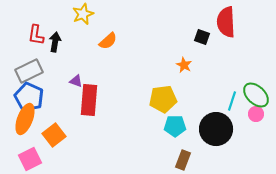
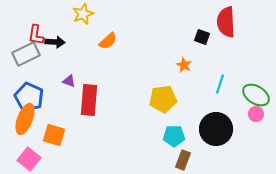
black arrow: rotated 84 degrees clockwise
gray rectangle: moved 3 px left, 17 px up
purple triangle: moved 7 px left
green ellipse: rotated 12 degrees counterclockwise
cyan line: moved 12 px left, 17 px up
cyan pentagon: moved 1 px left, 10 px down
orange square: rotated 35 degrees counterclockwise
pink square: moved 1 px left; rotated 25 degrees counterclockwise
